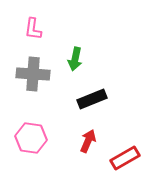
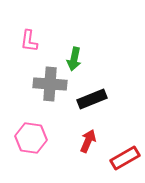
pink L-shape: moved 4 px left, 12 px down
green arrow: moved 1 px left
gray cross: moved 17 px right, 10 px down
